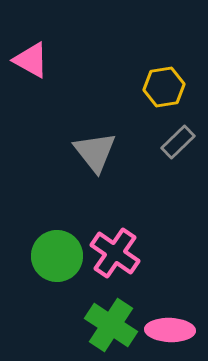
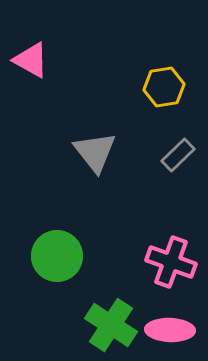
gray rectangle: moved 13 px down
pink cross: moved 56 px right, 9 px down; rotated 15 degrees counterclockwise
